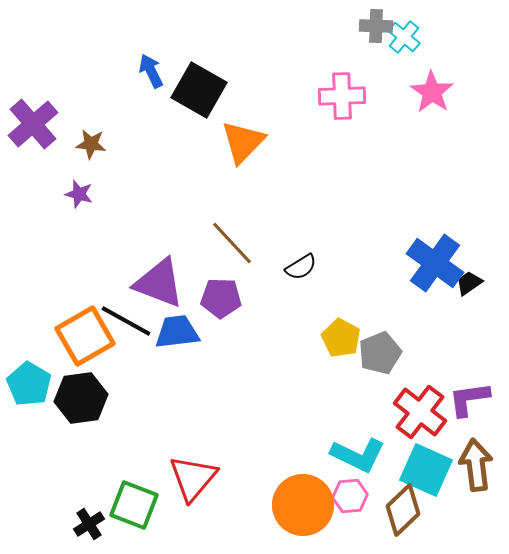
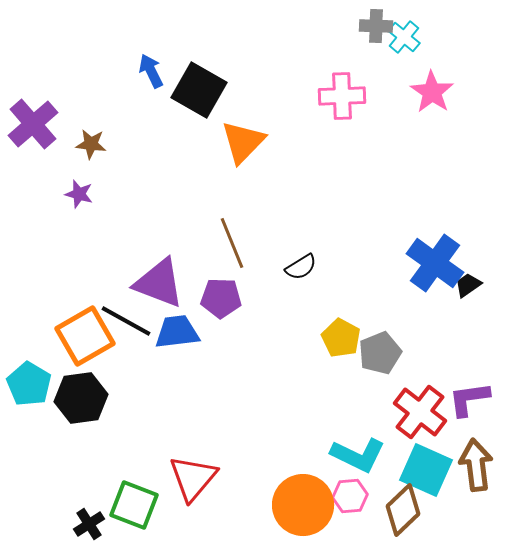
brown line: rotated 21 degrees clockwise
black trapezoid: moved 1 px left, 2 px down
